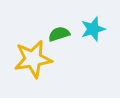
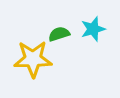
yellow star: rotated 9 degrees clockwise
